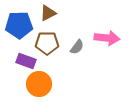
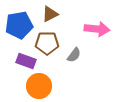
brown triangle: moved 2 px right, 1 px down
blue pentagon: rotated 8 degrees counterclockwise
pink arrow: moved 10 px left, 9 px up
gray semicircle: moved 3 px left, 8 px down
orange circle: moved 2 px down
